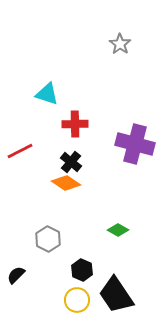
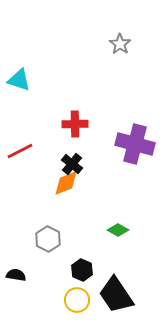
cyan triangle: moved 28 px left, 14 px up
black cross: moved 1 px right, 2 px down
orange diamond: rotated 56 degrees counterclockwise
black semicircle: rotated 54 degrees clockwise
